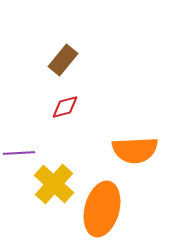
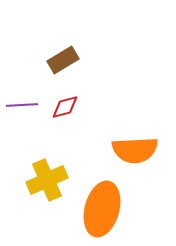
brown rectangle: rotated 20 degrees clockwise
purple line: moved 3 px right, 48 px up
yellow cross: moved 7 px left, 4 px up; rotated 24 degrees clockwise
